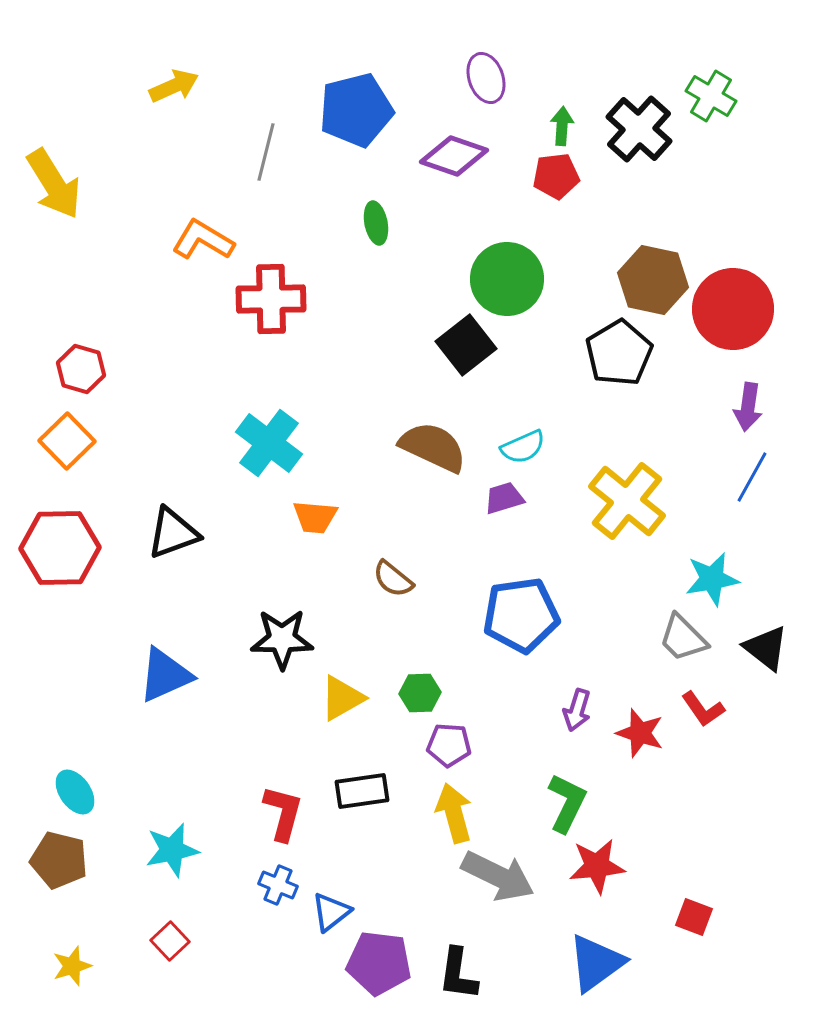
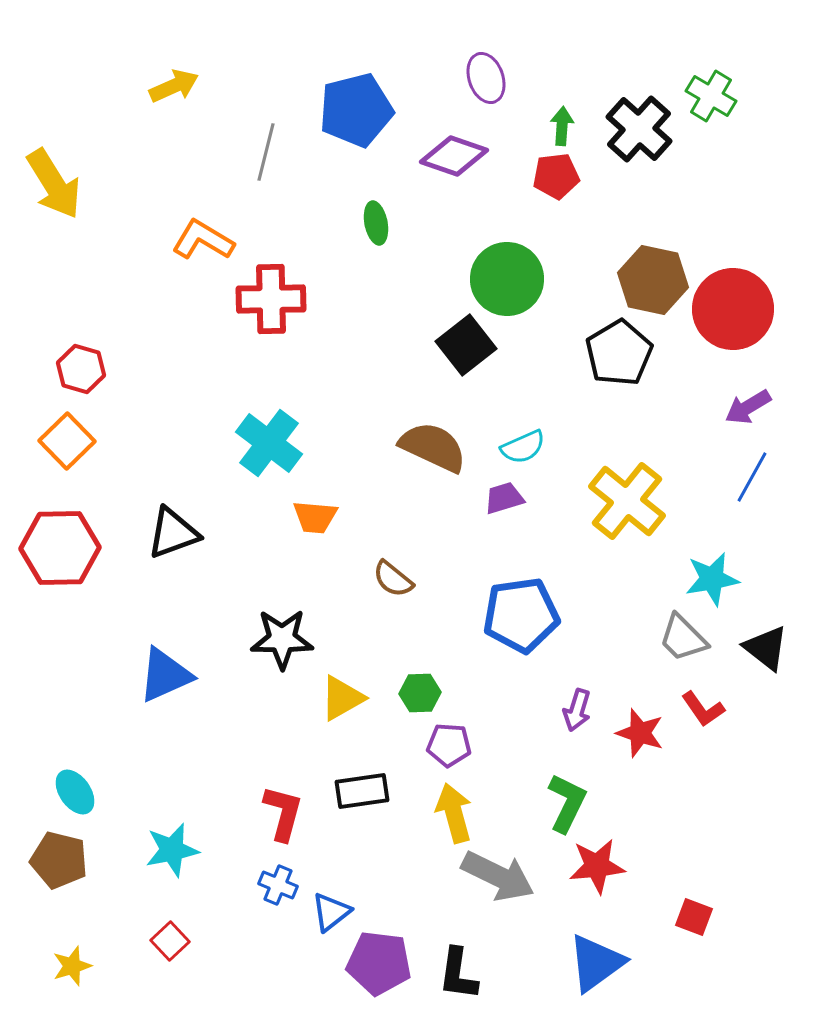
purple arrow at (748, 407): rotated 51 degrees clockwise
